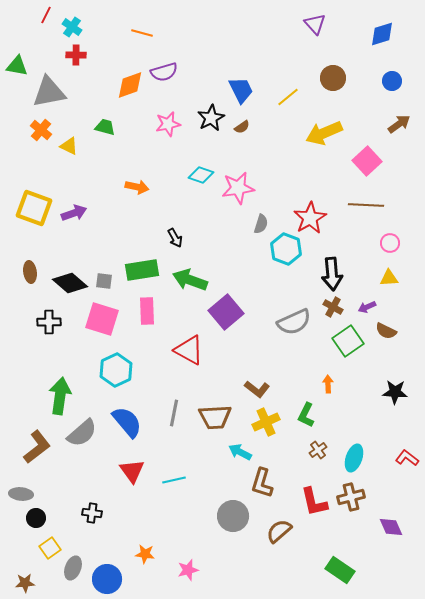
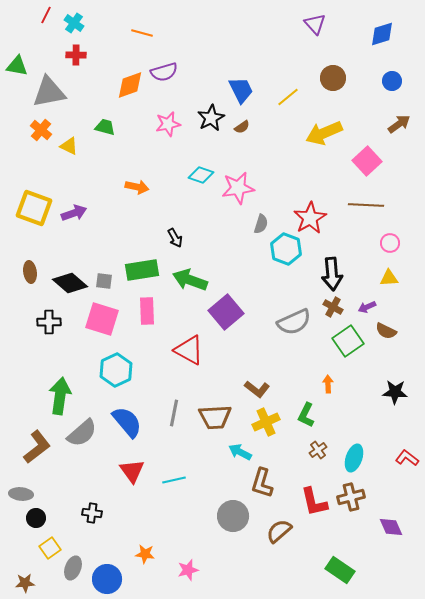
cyan cross at (72, 27): moved 2 px right, 4 px up
